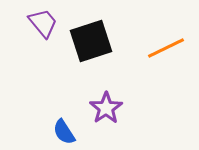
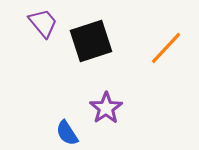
orange line: rotated 21 degrees counterclockwise
blue semicircle: moved 3 px right, 1 px down
